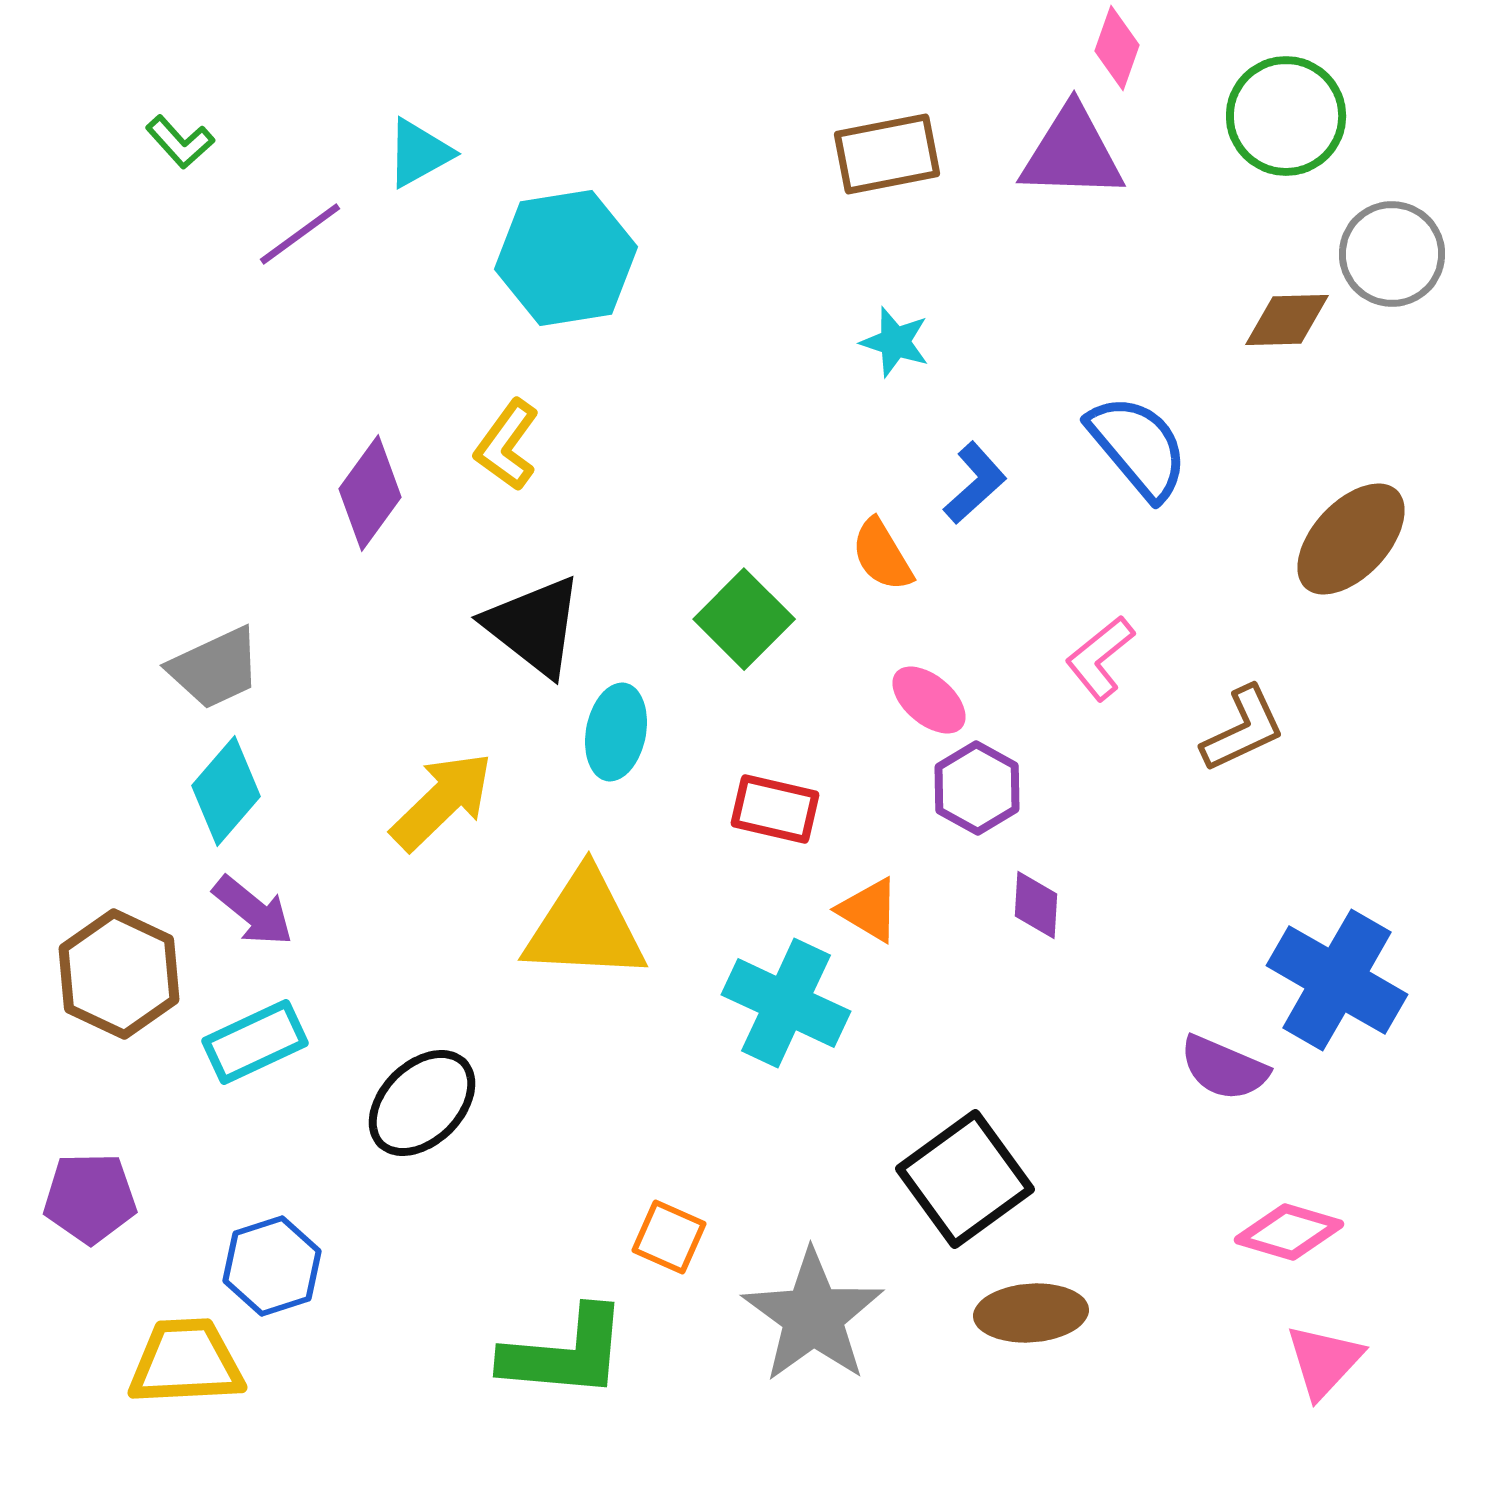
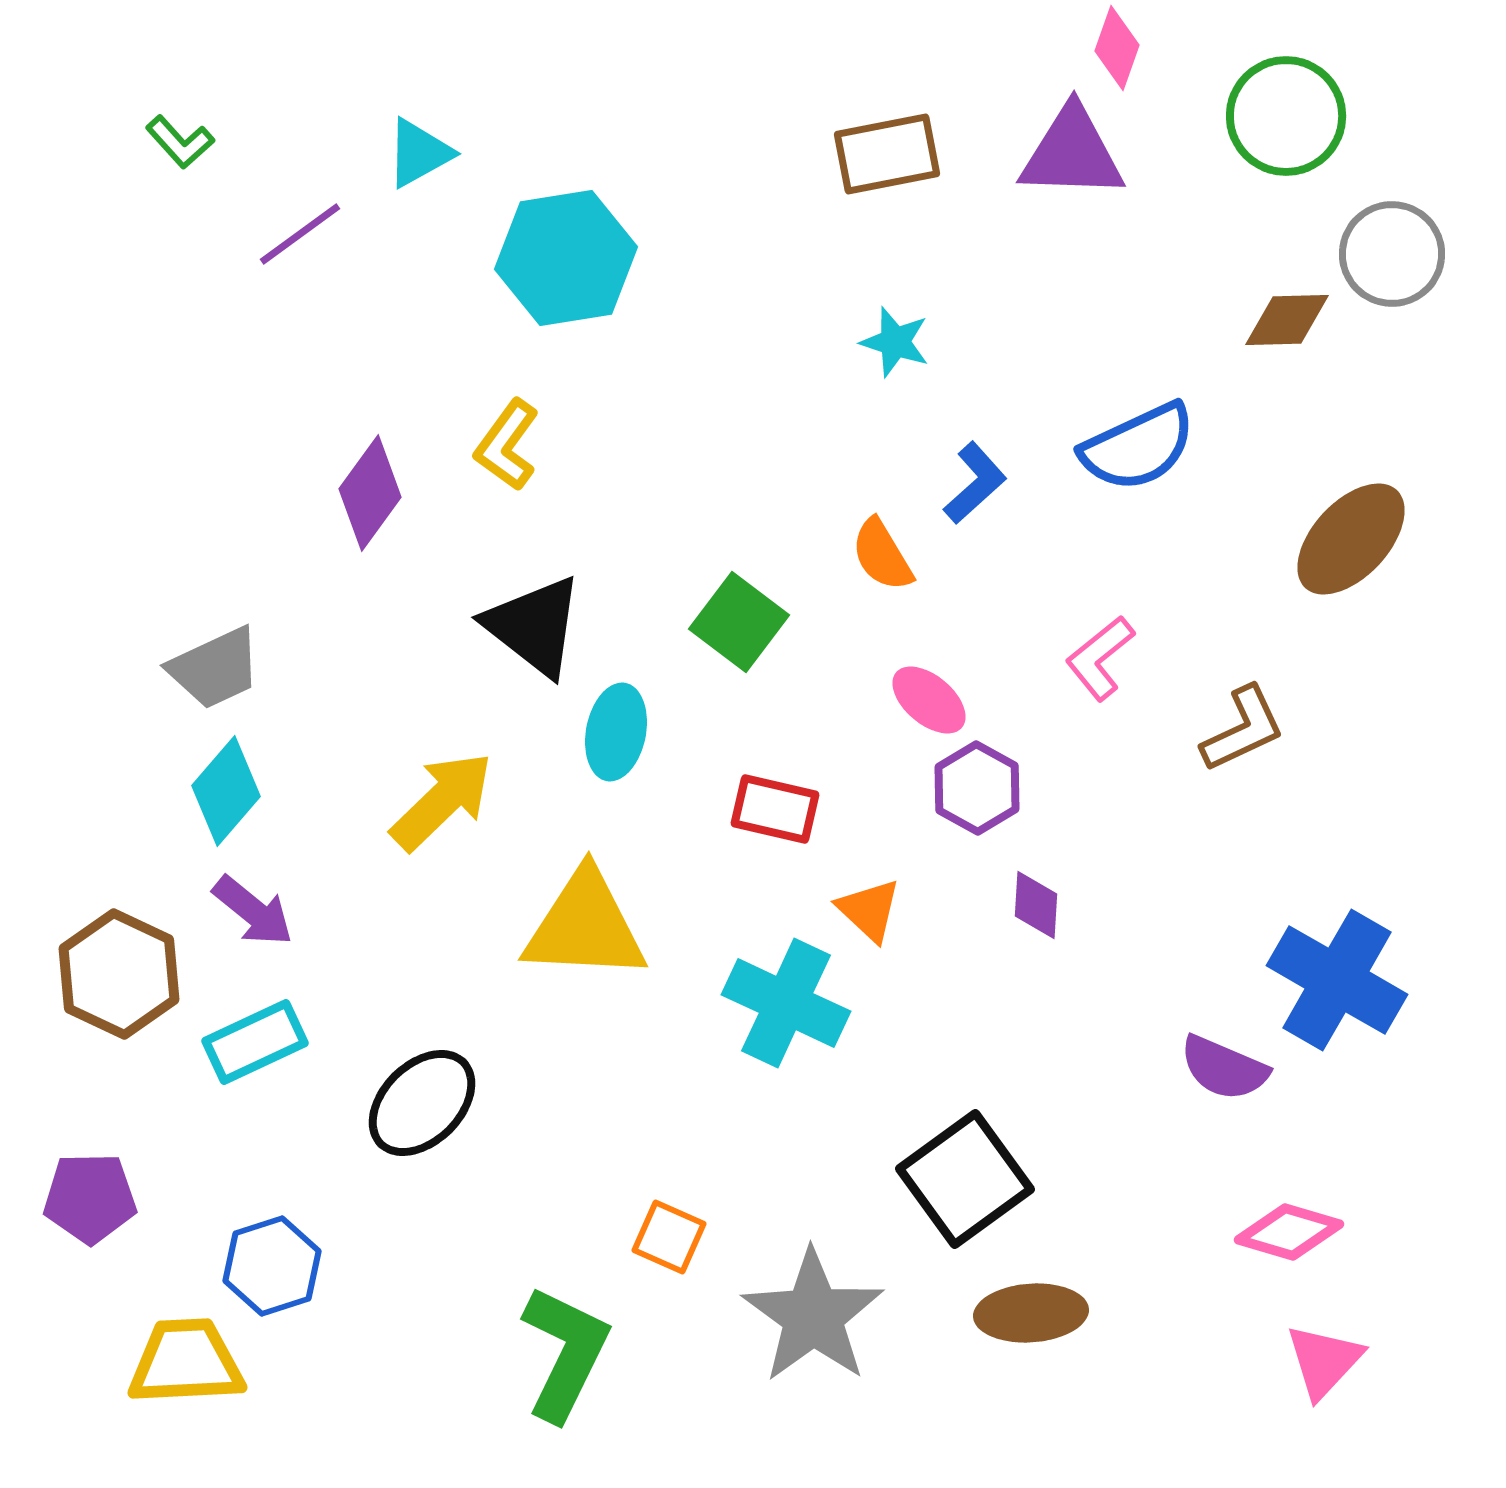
blue semicircle at (1138, 447): rotated 105 degrees clockwise
green square at (744, 619): moved 5 px left, 3 px down; rotated 8 degrees counterclockwise
orange triangle at (869, 910): rotated 12 degrees clockwise
green L-shape at (565, 1353): rotated 69 degrees counterclockwise
